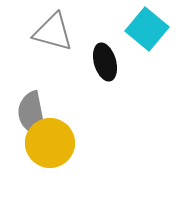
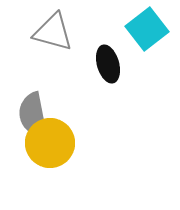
cyan square: rotated 12 degrees clockwise
black ellipse: moved 3 px right, 2 px down
gray semicircle: moved 1 px right, 1 px down
